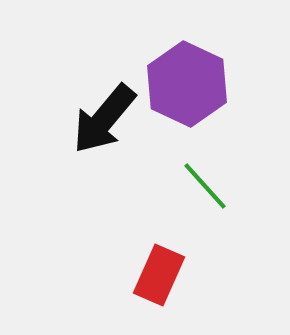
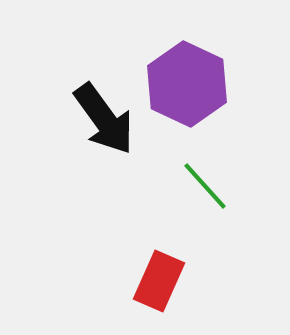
black arrow: rotated 76 degrees counterclockwise
red rectangle: moved 6 px down
